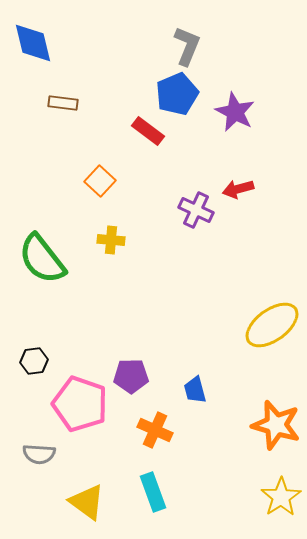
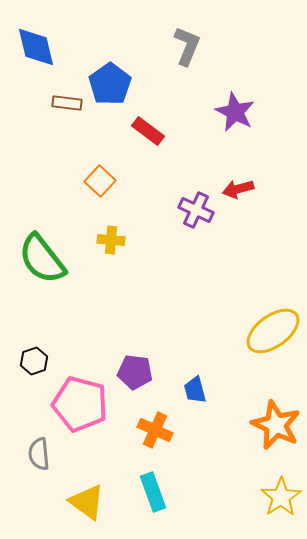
blue diamond: moved 3 px right, 4 px down
blue pentagon: moved 67 px left, 10 px up; rotated 12 degrees counterclockwise
brown rectangle: moved 4 px right
yellow ellipse: moved 1 px right, 6 px down
black hexagon: rotated 12 degrees counterclockwise
purple pentagon: moved 4 px right, 4 px up; rotated 8 degrees clockwise
pink pentagon: rotated 4 degrees counterclockwise
orange star: rotated 9 degrees clockwise
gray semicircle: rotated 80 degrees clockwise
